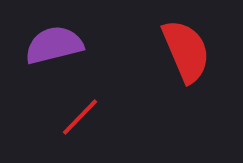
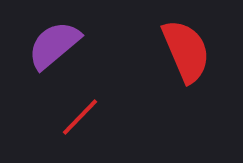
purple semicircle: rotated 26 degrees counterclockwise
